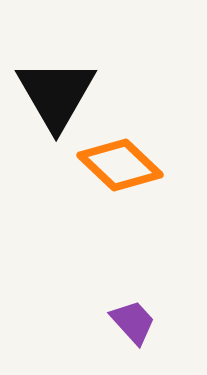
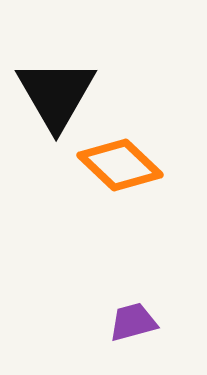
purple trapezoid: rotated 63 degrees counterclockwise
